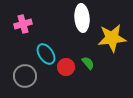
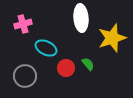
white ellipse: moved 1 px left
yellow star: rotated 12 degrees counterclockwise
cyan ellipse: moved 6 px up; rotated 30 degrees counterclockwise
green semicircle: moved 1 px down
red circle: moved 1 px down
